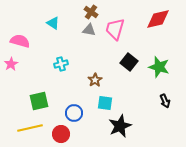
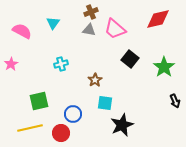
brown cross: rotated 32 degrees clockwise
cyan triangle: rotated 32 degrees clockwise
pink trapezoid: rotated 65 degrees counterclockwise
pink semicircle: moved 2 px right, 10 px up; rotated 12 degrees clockwise
black square: moved 1 px right, 3 px up
green star: moved 5 px right; rotated 20 degrees clockwise
black arrow: moved 10 px right
blue circle: moved 1 px left, 1 px down
black star: moved 2 px right, 1 px up
red circle: moved 1 px up
